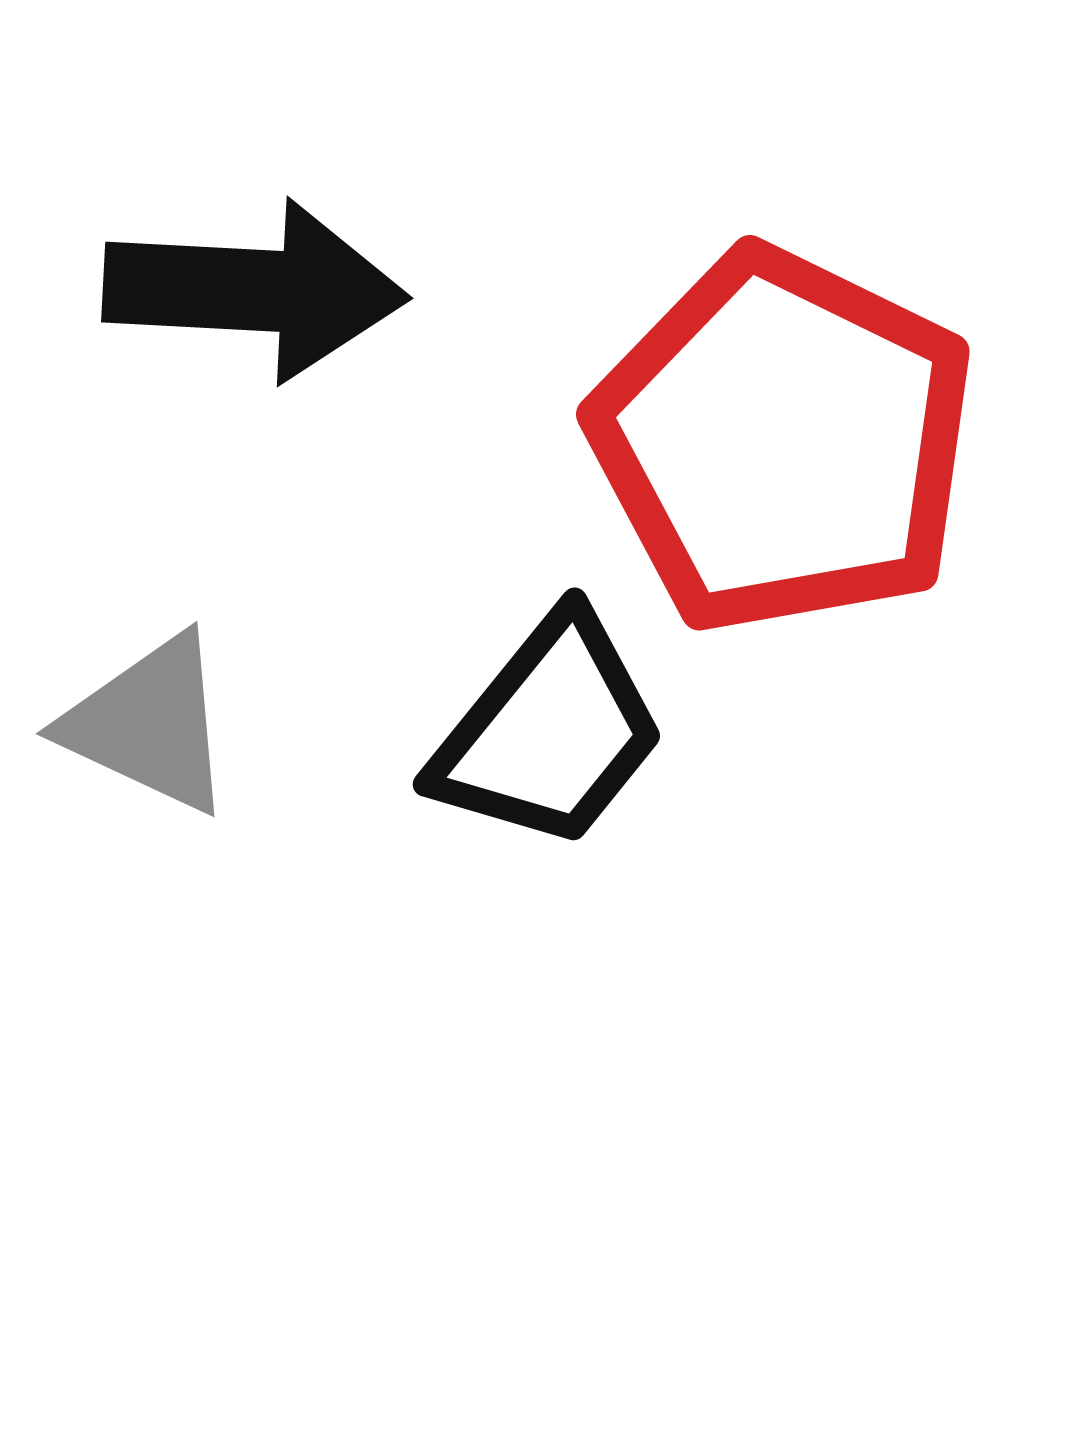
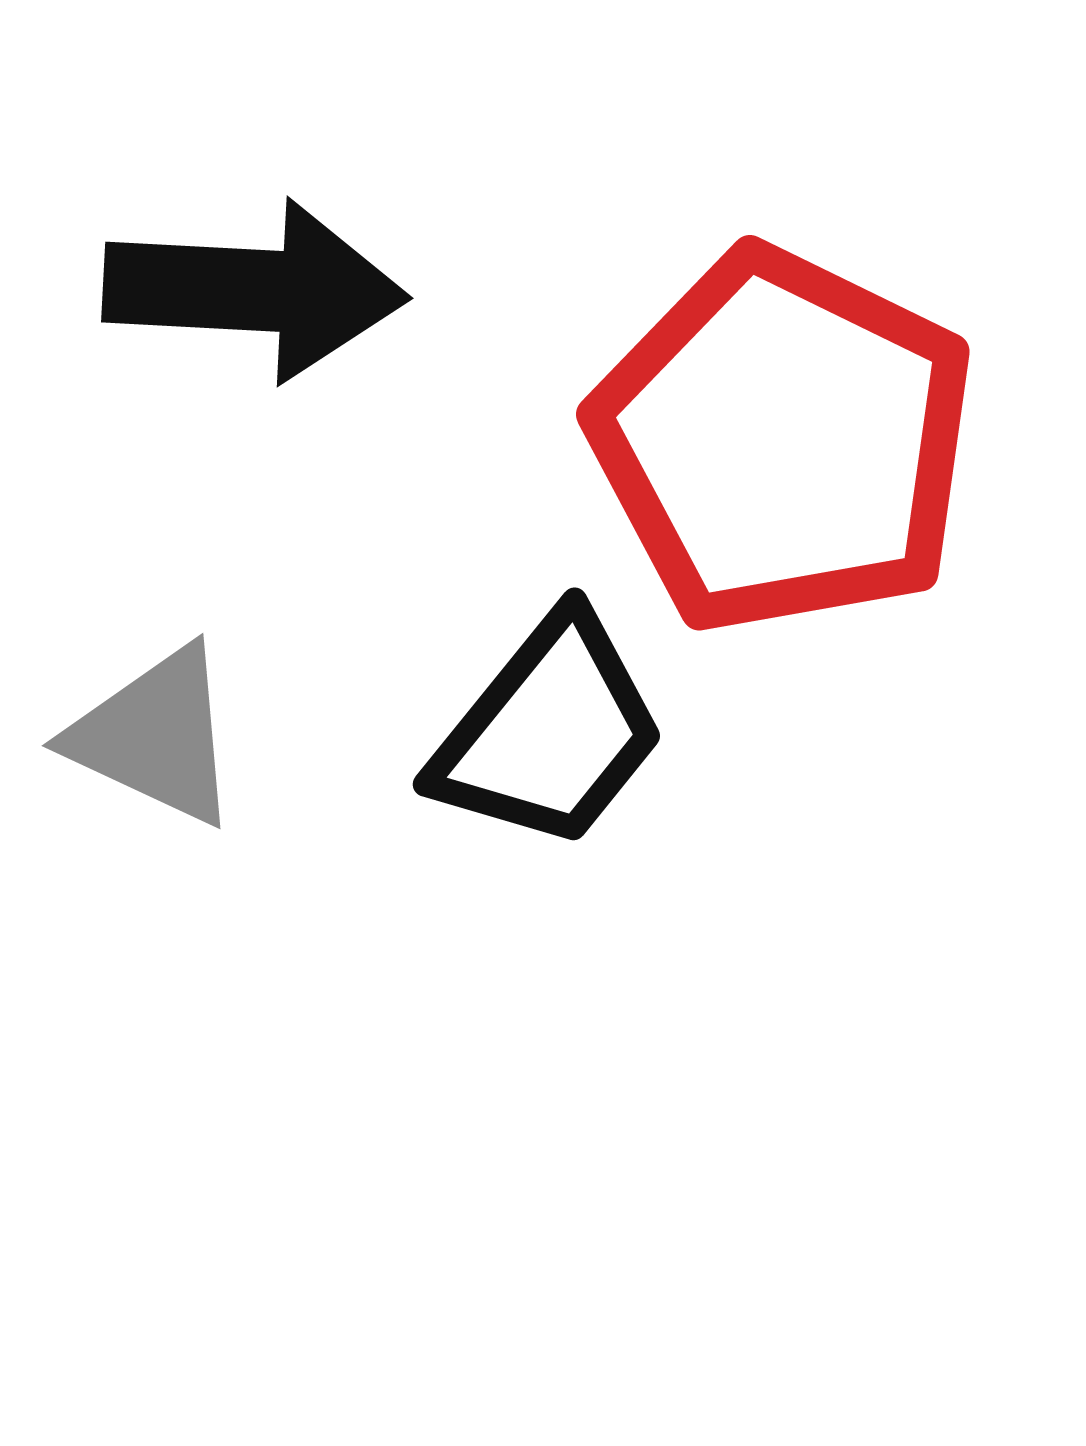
gray triangle: moved 6 px right, 12 px down
